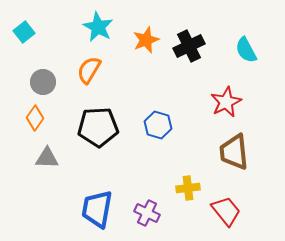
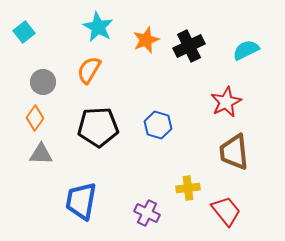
cyan semicircle: rotated 92 degrees clockwise
gray triangle: moved 6 px left, 4 px up
blue trapezoid: moved 16 px left, 8 px up
